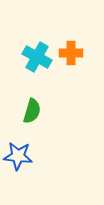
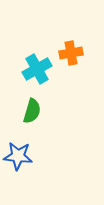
orange cross: rotated 10 degrees counterclockwise
cyan cross: moved 12 px down; rotated 32 degrees clockwise
